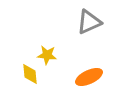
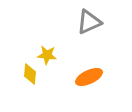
yellow diamond: rotated 10 degrees clockwise
